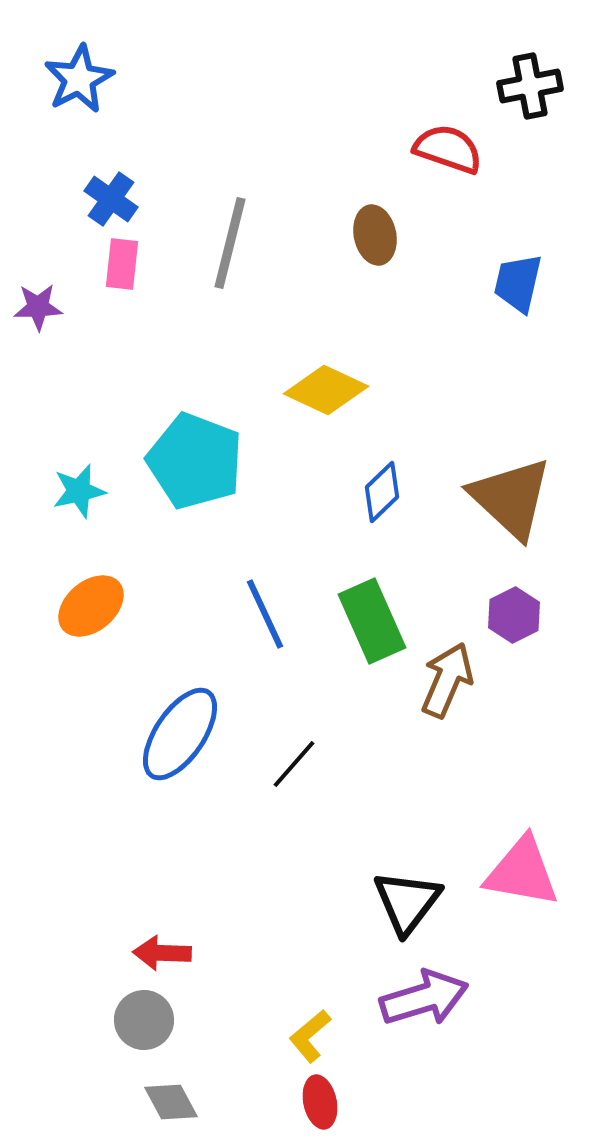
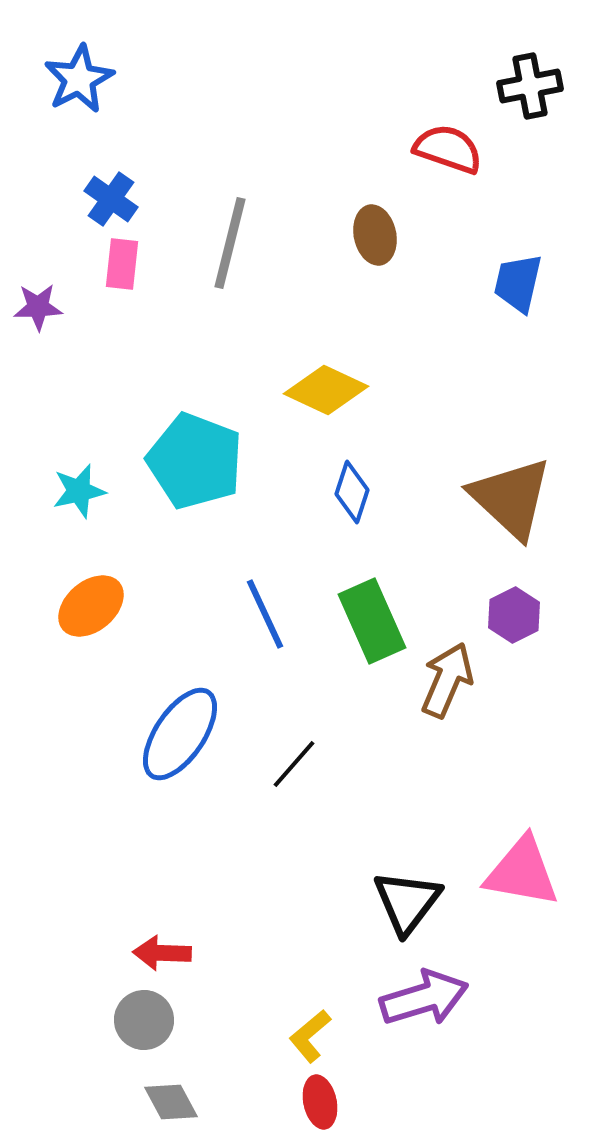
blue diamond: moved 30 px left; rotated 28 degrees counterclockwise
